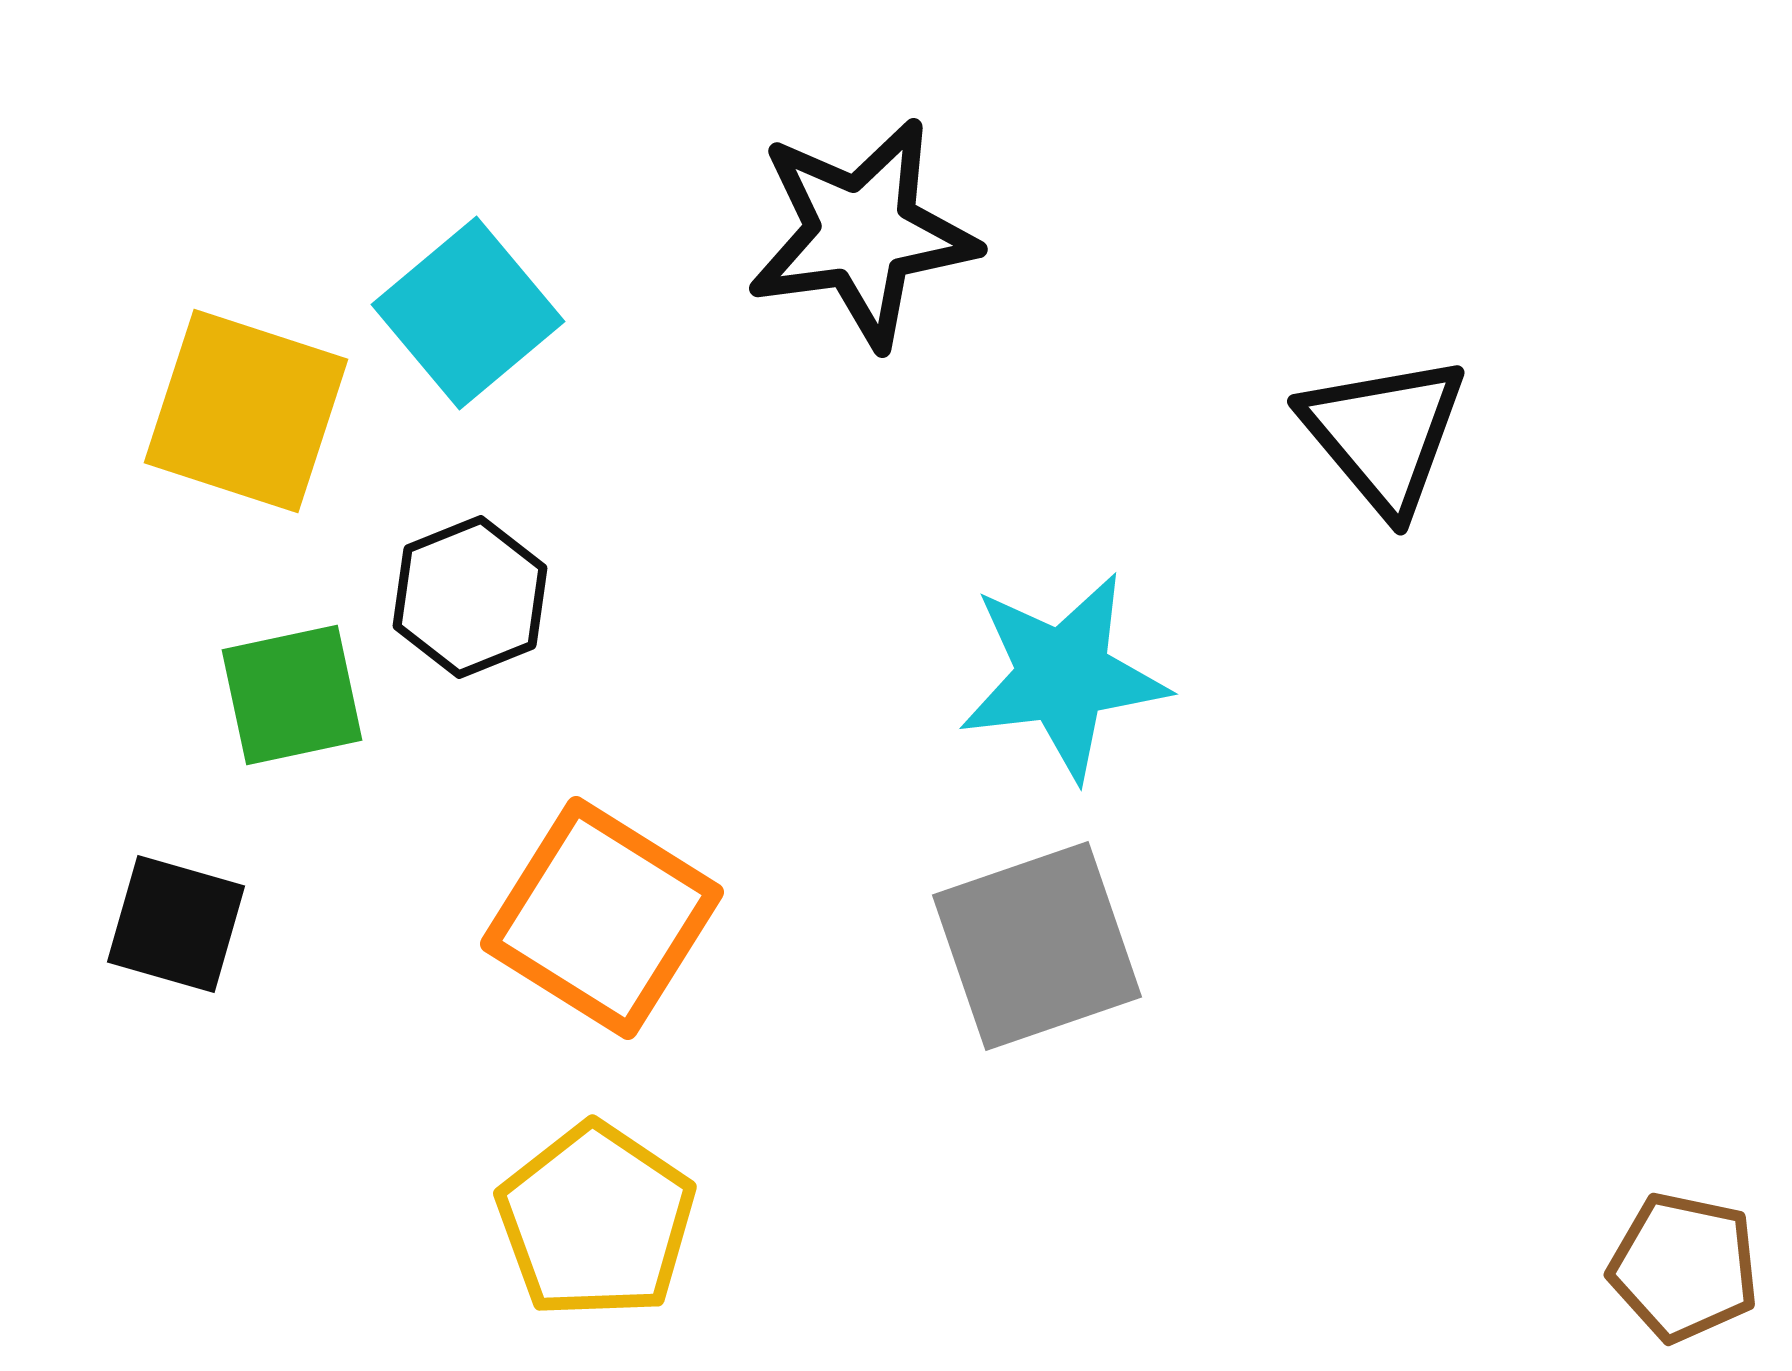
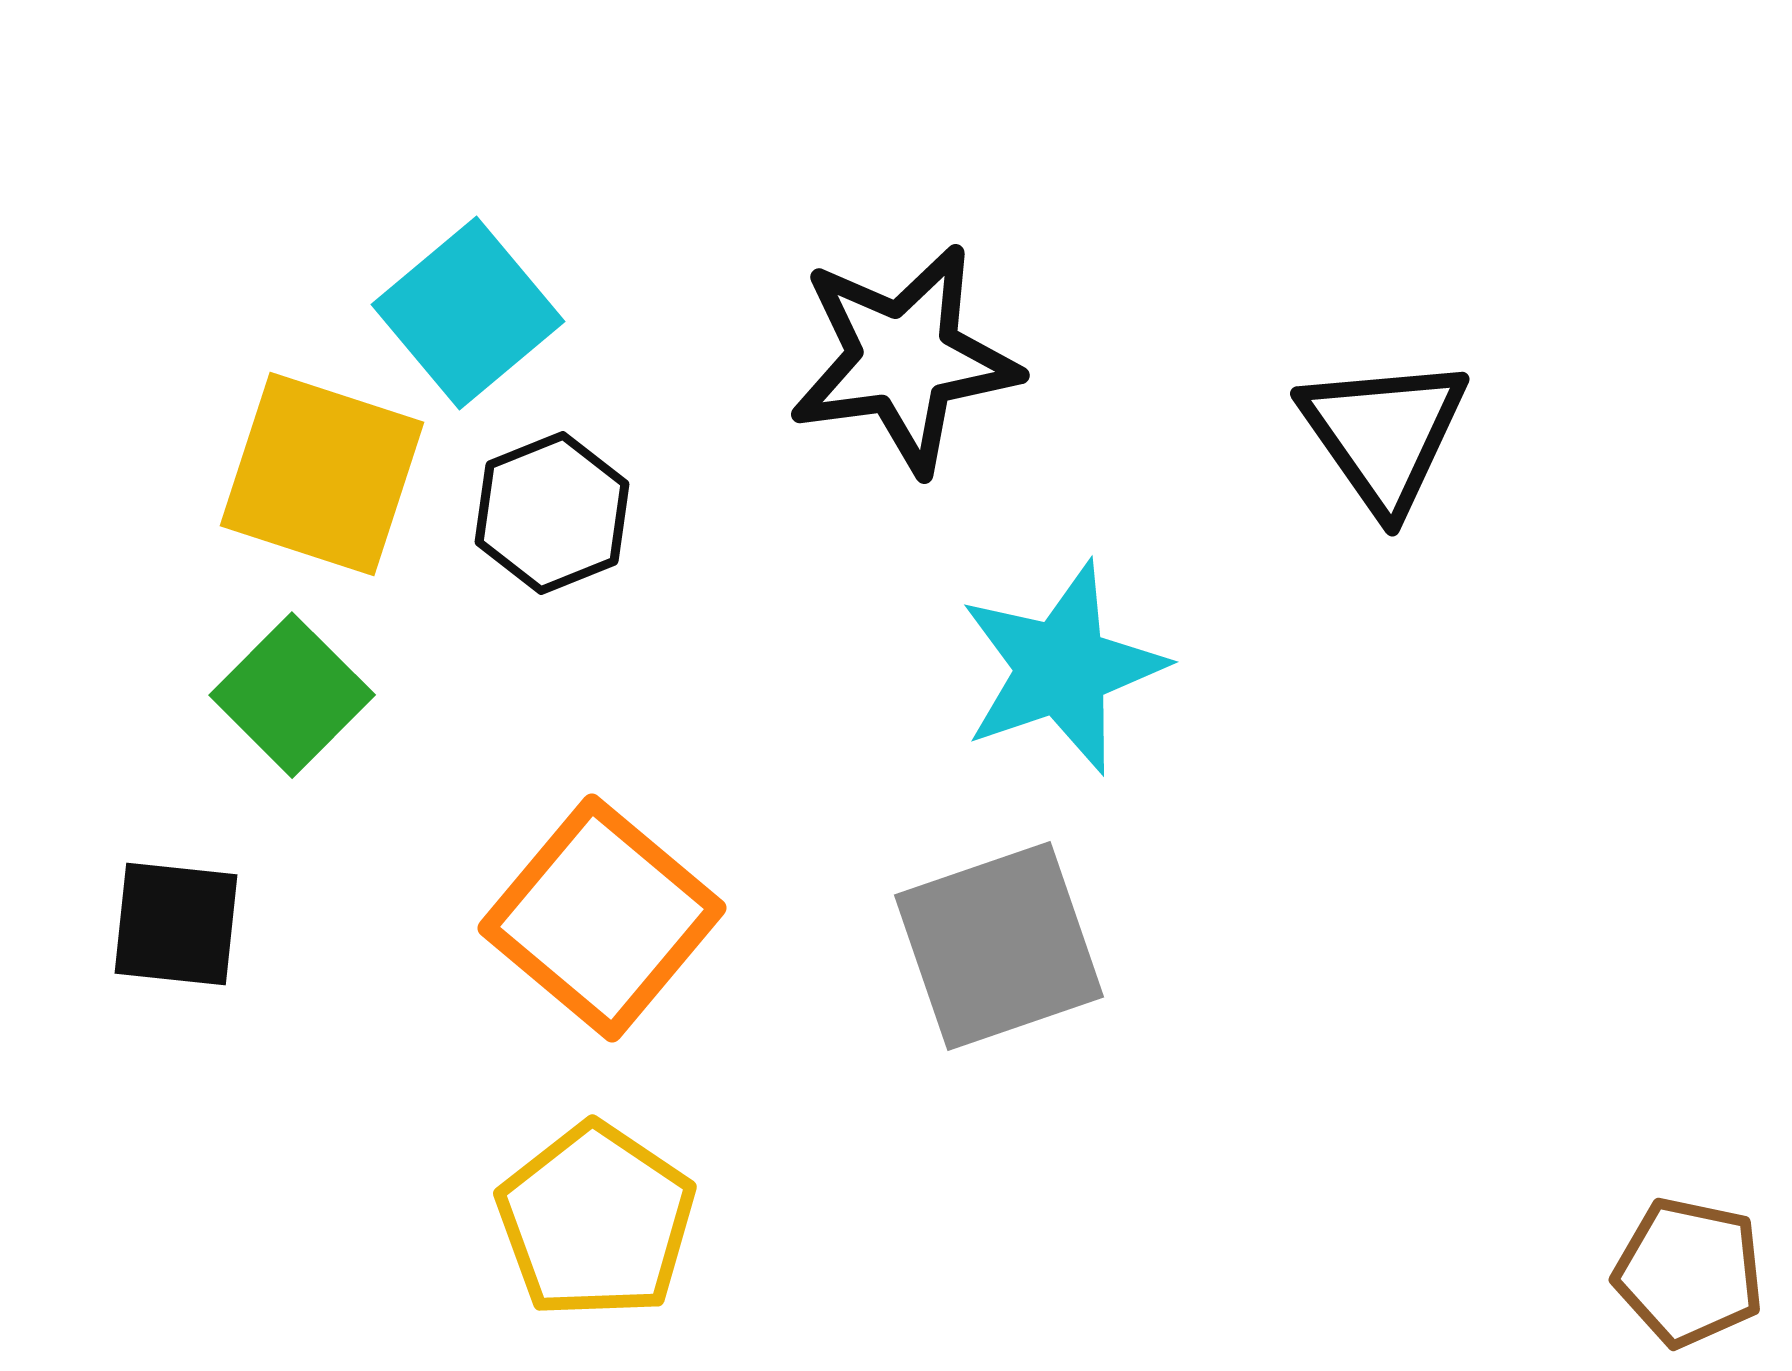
black star: moved 42 px right, 126 px down
yellow square: moved 76 px right, 63 px down
black triangle: rotated 5 degrees clockwise
black hexagon: moved 82 px right, 84 px up
cyan star: moved 1 px left, 8 px up; rotated 12 degrees counterclockwise
green square: rotated 33 degrees counterclockwise
orange square: rotated 8 degrees clockwise
black square: rotated 10 degrees counterclockwise
gray square: moved 38 px left
brown pentagon: moved 5 px right, 5 px down
